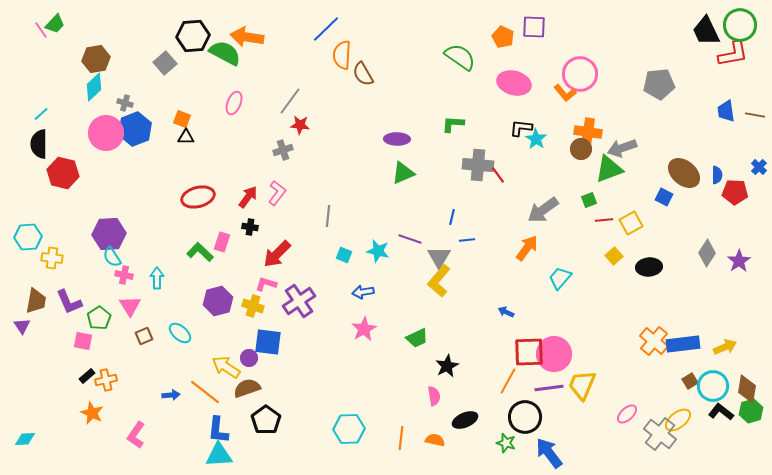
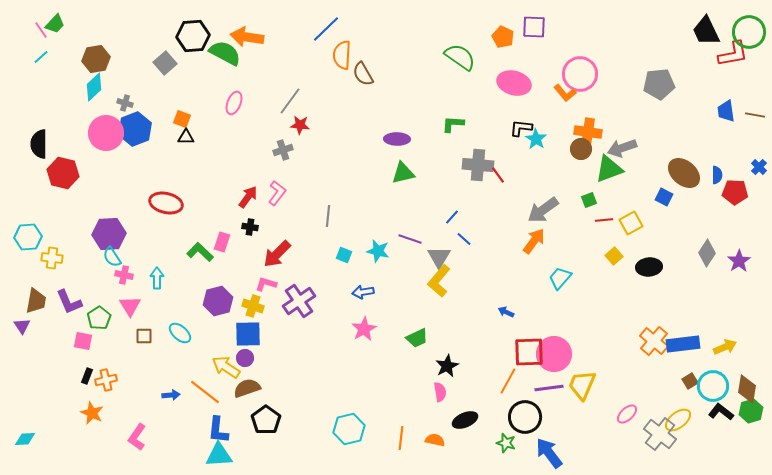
green circle at (740, 25): moved 9 px right, 7 px down
cyan line at (41, 114): moved 57 px up
green triangle at (403, 173): rotated 10 degrees clockwise
red ellipse at (198, 197): moved 32 px left, 6 px down; rotated 28 degrees clockwise
blue line at (452, 217): rotated 28 degrees clockwise
blue line at (467, 240): moved 3 px left, 1 px up; rotated 49 degrees clockwise
orange arrow at (527, 248): moved 7 px right, 7 px up
brown square at (144, 336): rotated 24 degrees clockwise
blue square at (268, 342): moved 20 px left, 8 px up; rotated 8 degrees counterclockwise
purple circle at (249, 358): moved 4 px left
black rectangle at (87, 376): rotated 28 degrees counterclockwise
pink semicircle at (434, 396): moved 6 px right, 4 px up
cyan hexagon at (349, 429): rotated 12 degrees counterclockwise
pink L-shape at (136, 435): moved 1 px right, 2 px down
